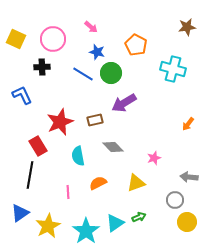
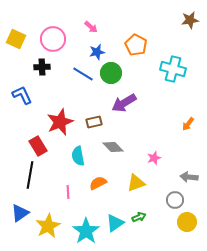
brown star: moved 3 px right, 7 px up
blue star: rotated 28 degrees counterclockwise
brown rectangle: moved 1 px left, 2 px down
